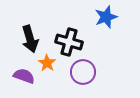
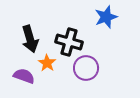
purple circle: moved 3 px right, 4 px up
